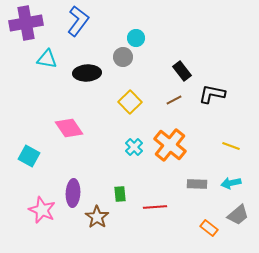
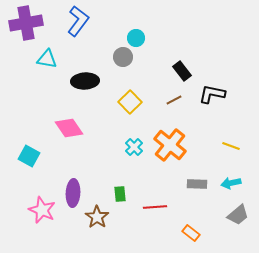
black ellipse: moved 2 px left, 8 px down
orange rectangle: moved 18 px left, 5 px down
